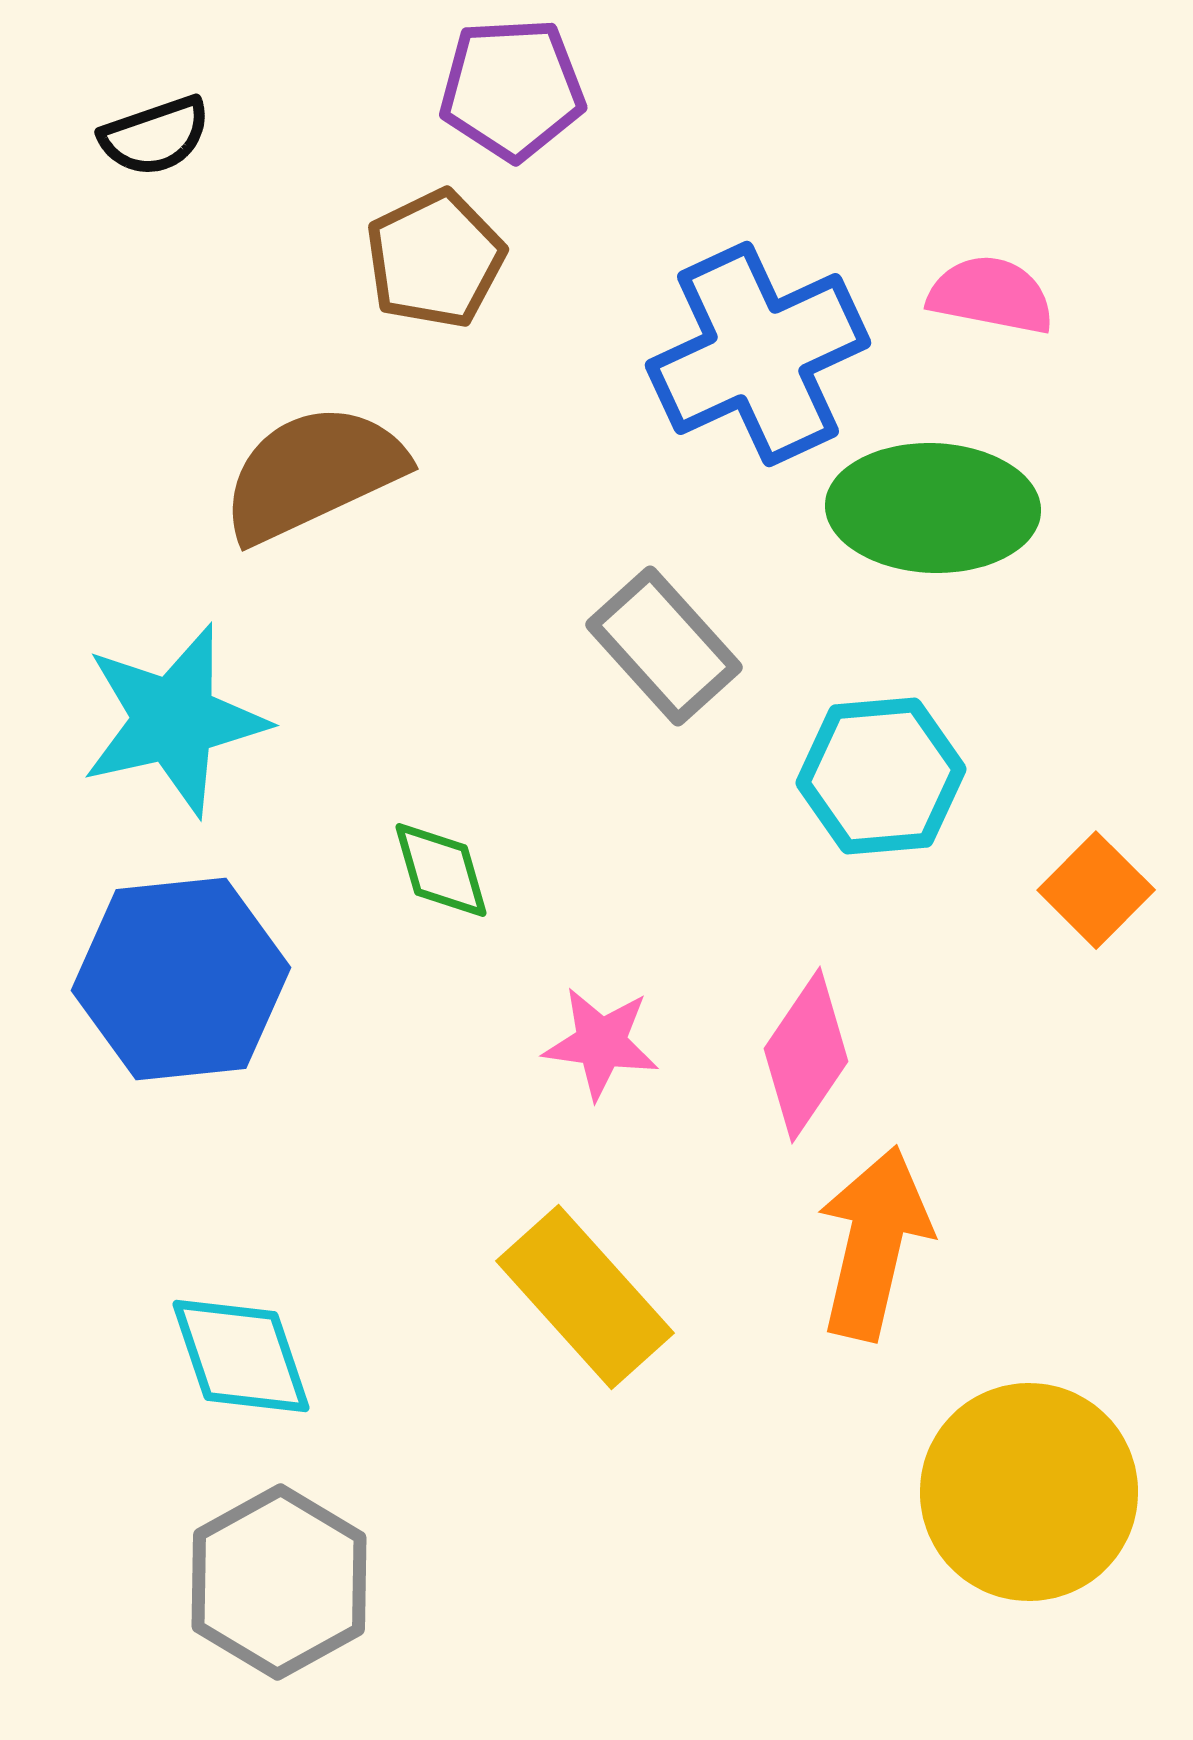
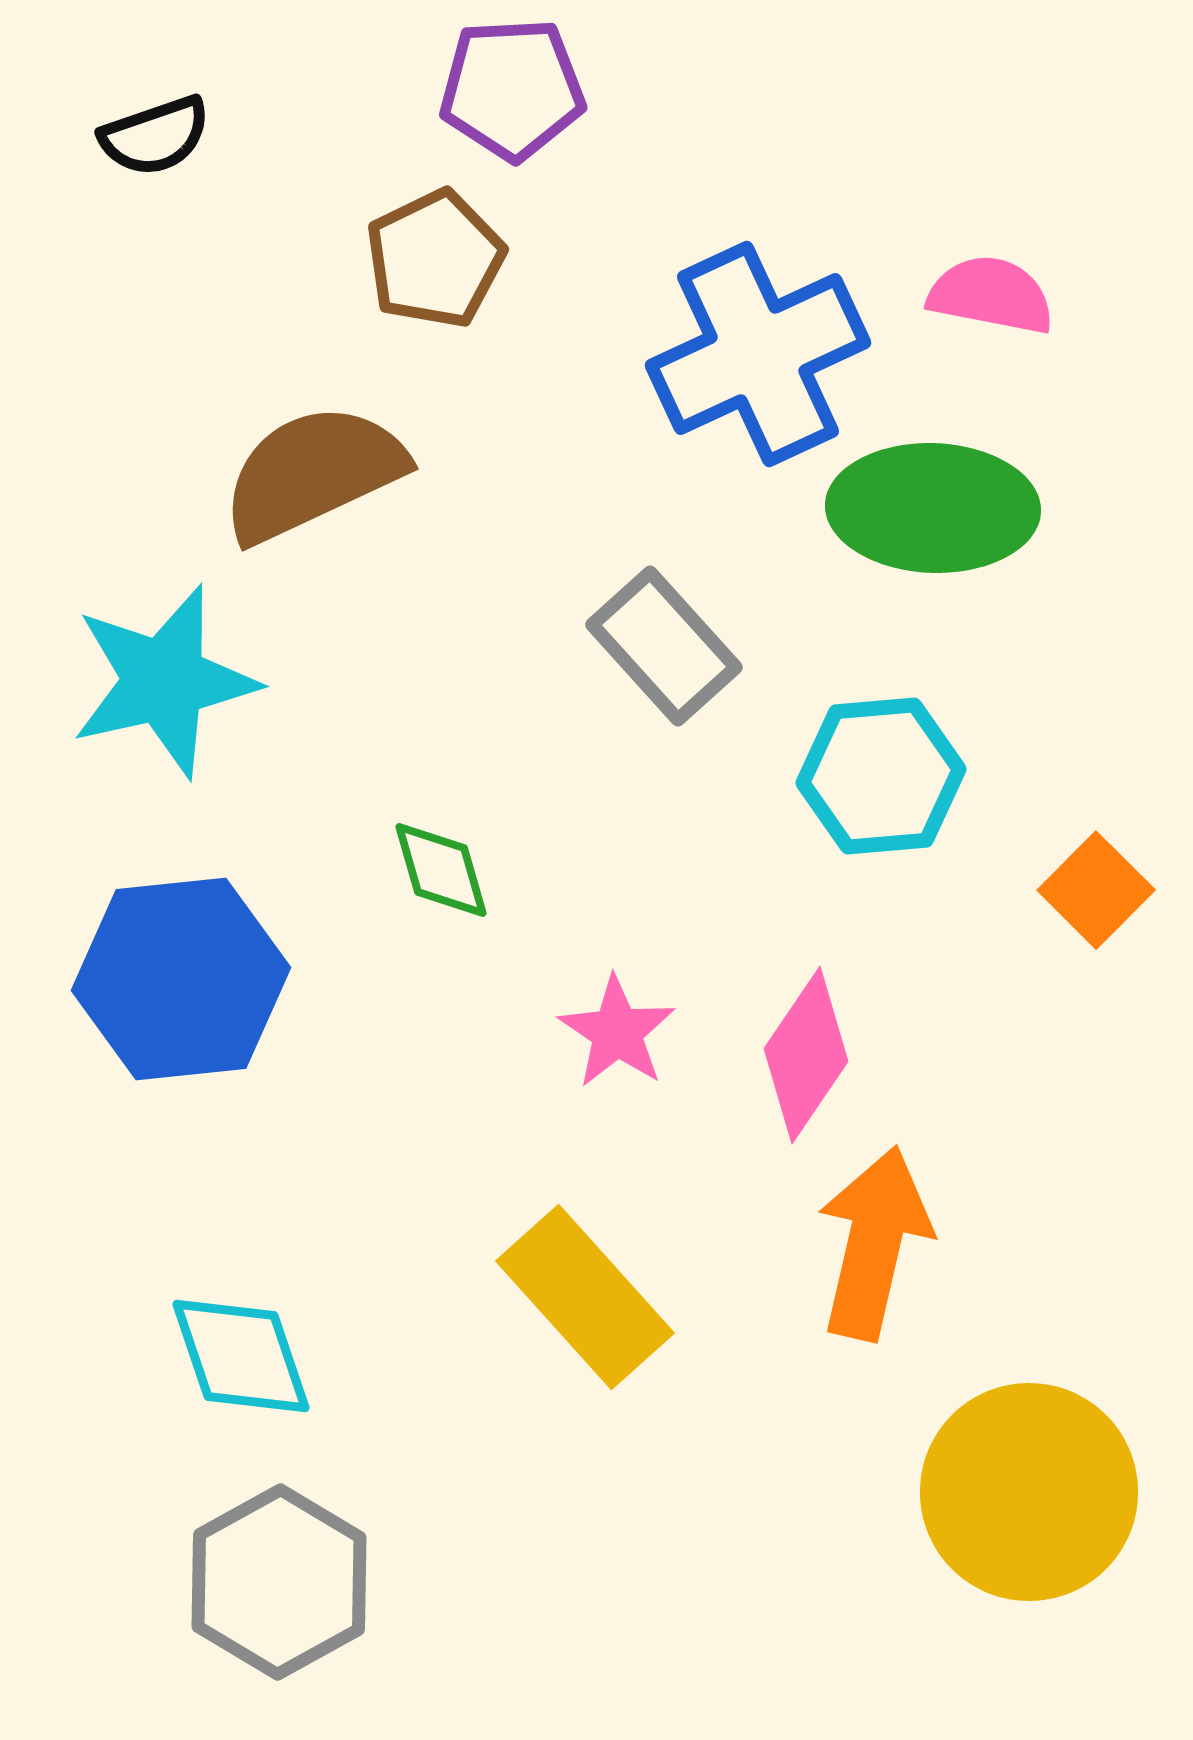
cyan star: moved 10 px left, 39 px up
pink star: moved 16 px right, 11 px up; rotated 26 degrees clockwise
